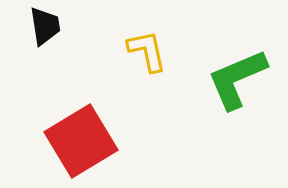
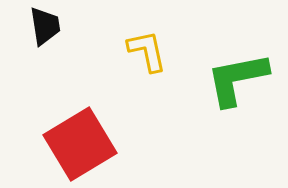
green L-shape: rotated 12 degrees clockwise
red square: moved 1 px left, 3 px down
